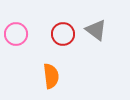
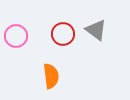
pink circle: moved 2 px down
